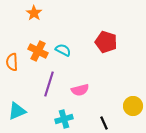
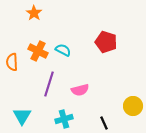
cyan triangle: moved 5 px right, 5 px down; rotated 36 degrees counterclockwise
